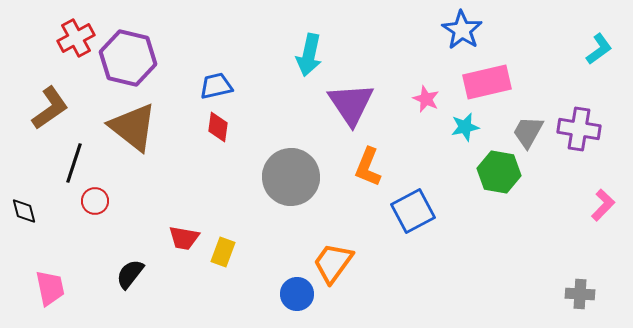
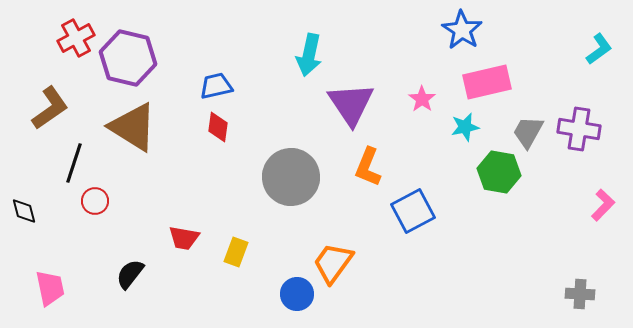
pink star: moved 4 px left; rotated 12 degrees clockwise
brown triangle: rotated 6 degrees counterclockwise
yellow rectangle: moved 13 px right
